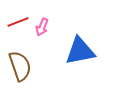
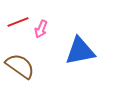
pink arrow: moved 1 px left, 2 px down
brown semicircle: rotated 36 degrees counterclockwise
